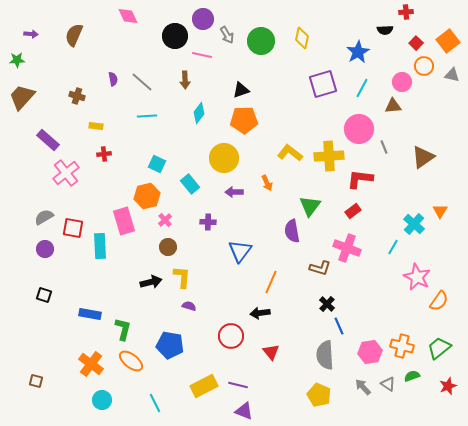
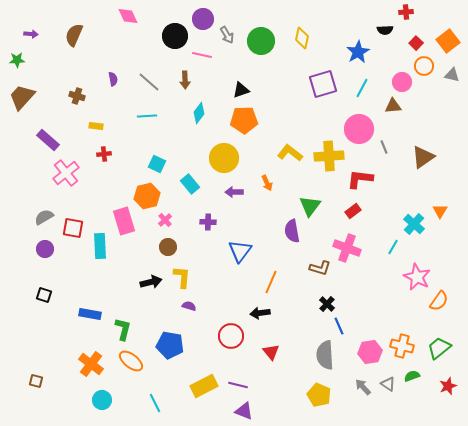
gray line at (142, 82): moved 7 px right
